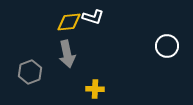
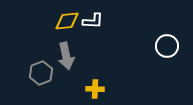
white L-shape: moved 4 px down; rotated 15 degrees counterclockwise
yellow diamond: moved 2 px left, 1 px up
gray arrow: moved 1 px left, 2 px down
gray hexagon: moved 11 px right, 1 px down
